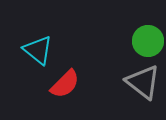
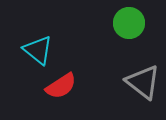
green circle: moved 19 px left, 18 px up
red semicircle: moved 4 px left, 2 px down; rotated 12 degrees clockwise
